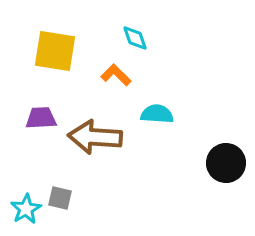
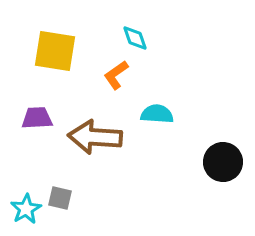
orange L-shape: rotated 80 degrees counterclockwise
purple trapezoid: moved 4 px left
black circle: moved 3 px left, 1 px up
